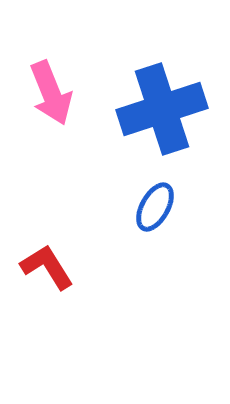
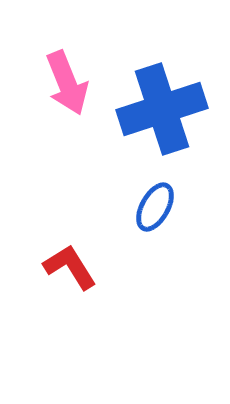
pink arrow: moved 16 px right, 10 px up
red L-shape: moved 23 px right
